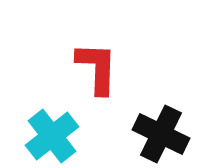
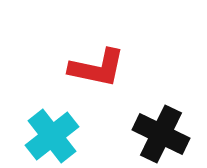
red L-shape: rotated 100 degrees clockwise
